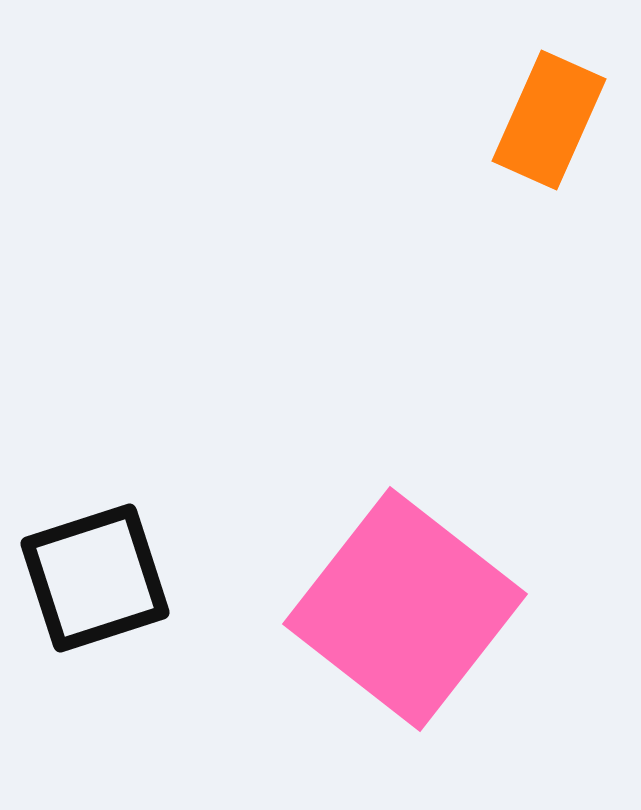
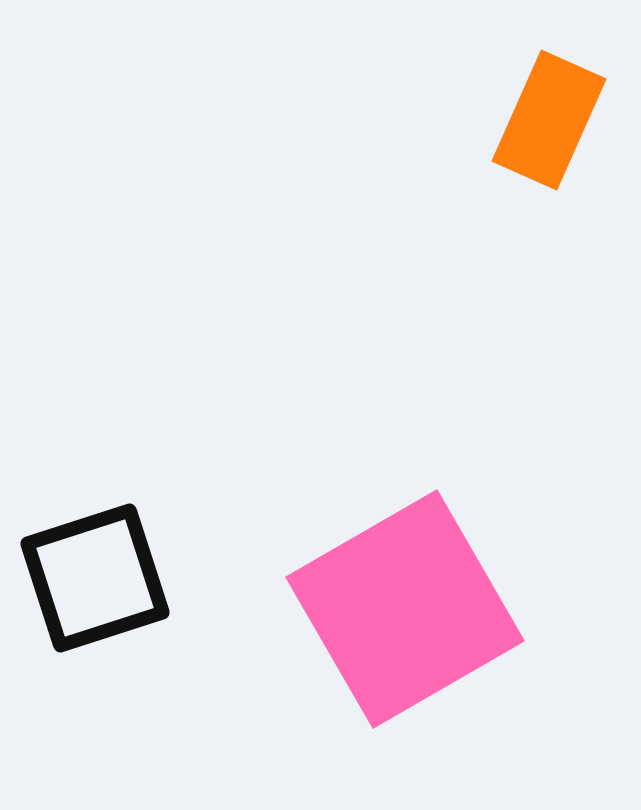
pink square: rotated 22 degrees clockwise
